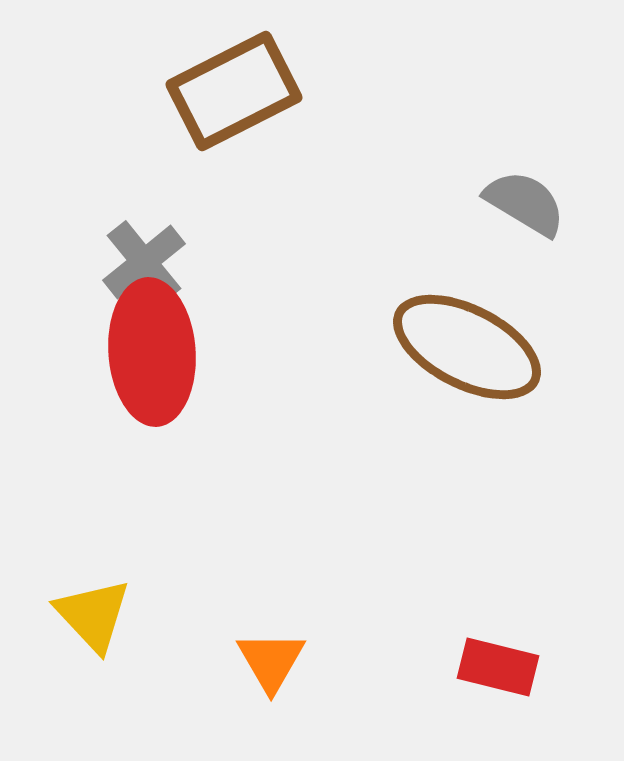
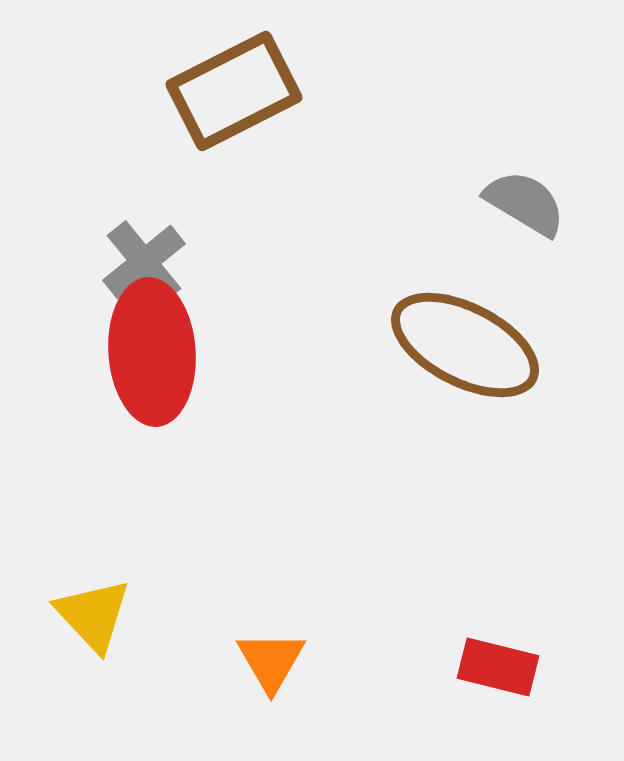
brown ellipse: moved 2 px left, 2 px up
